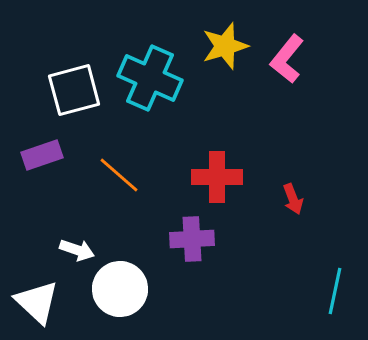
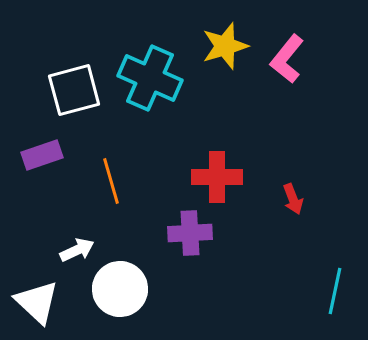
orange line: moved 8 px left, 6 px down; rotated 33 degrees clockwise
purple cross: moved 2 px left, 6 px up
white arrow: rotated 44 degrees counterclockwise
